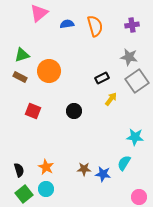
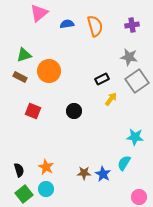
green triangle: moved 2 px right
black rectangle: moved 1 px down
brown star: moved 4 px down
blue star: rotated 21 degrees clockwise
